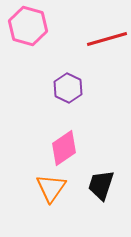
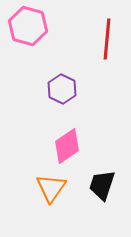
red line: rotated 69 degrees counterclockwise
purple hexagon: moved 6 px left, 1 px down
pink diamond: moved 3 px right, 2 px up
black trapezoid: moved 1 px right
